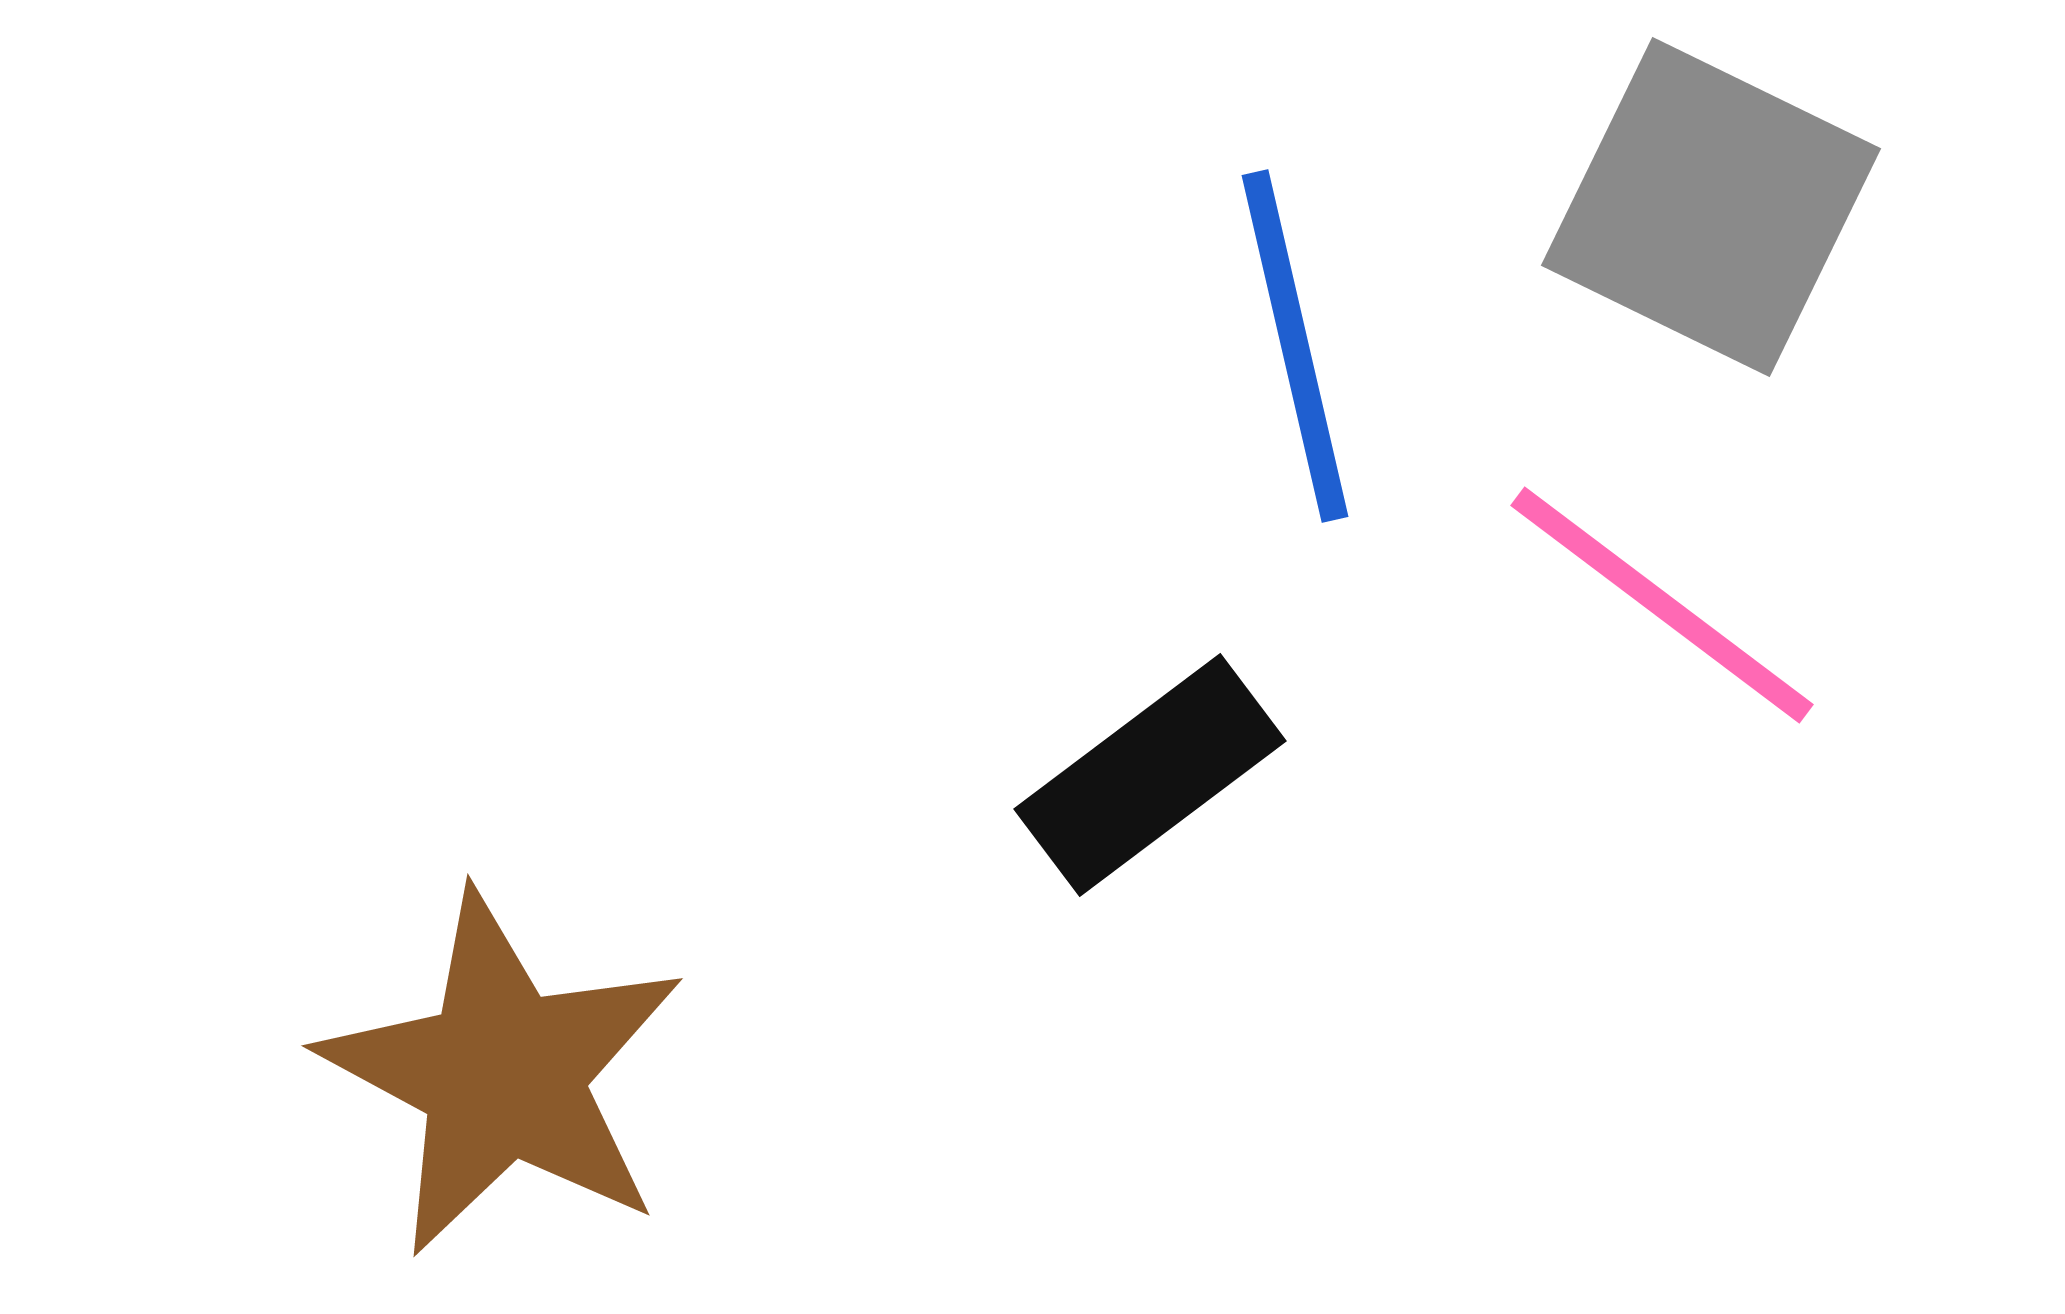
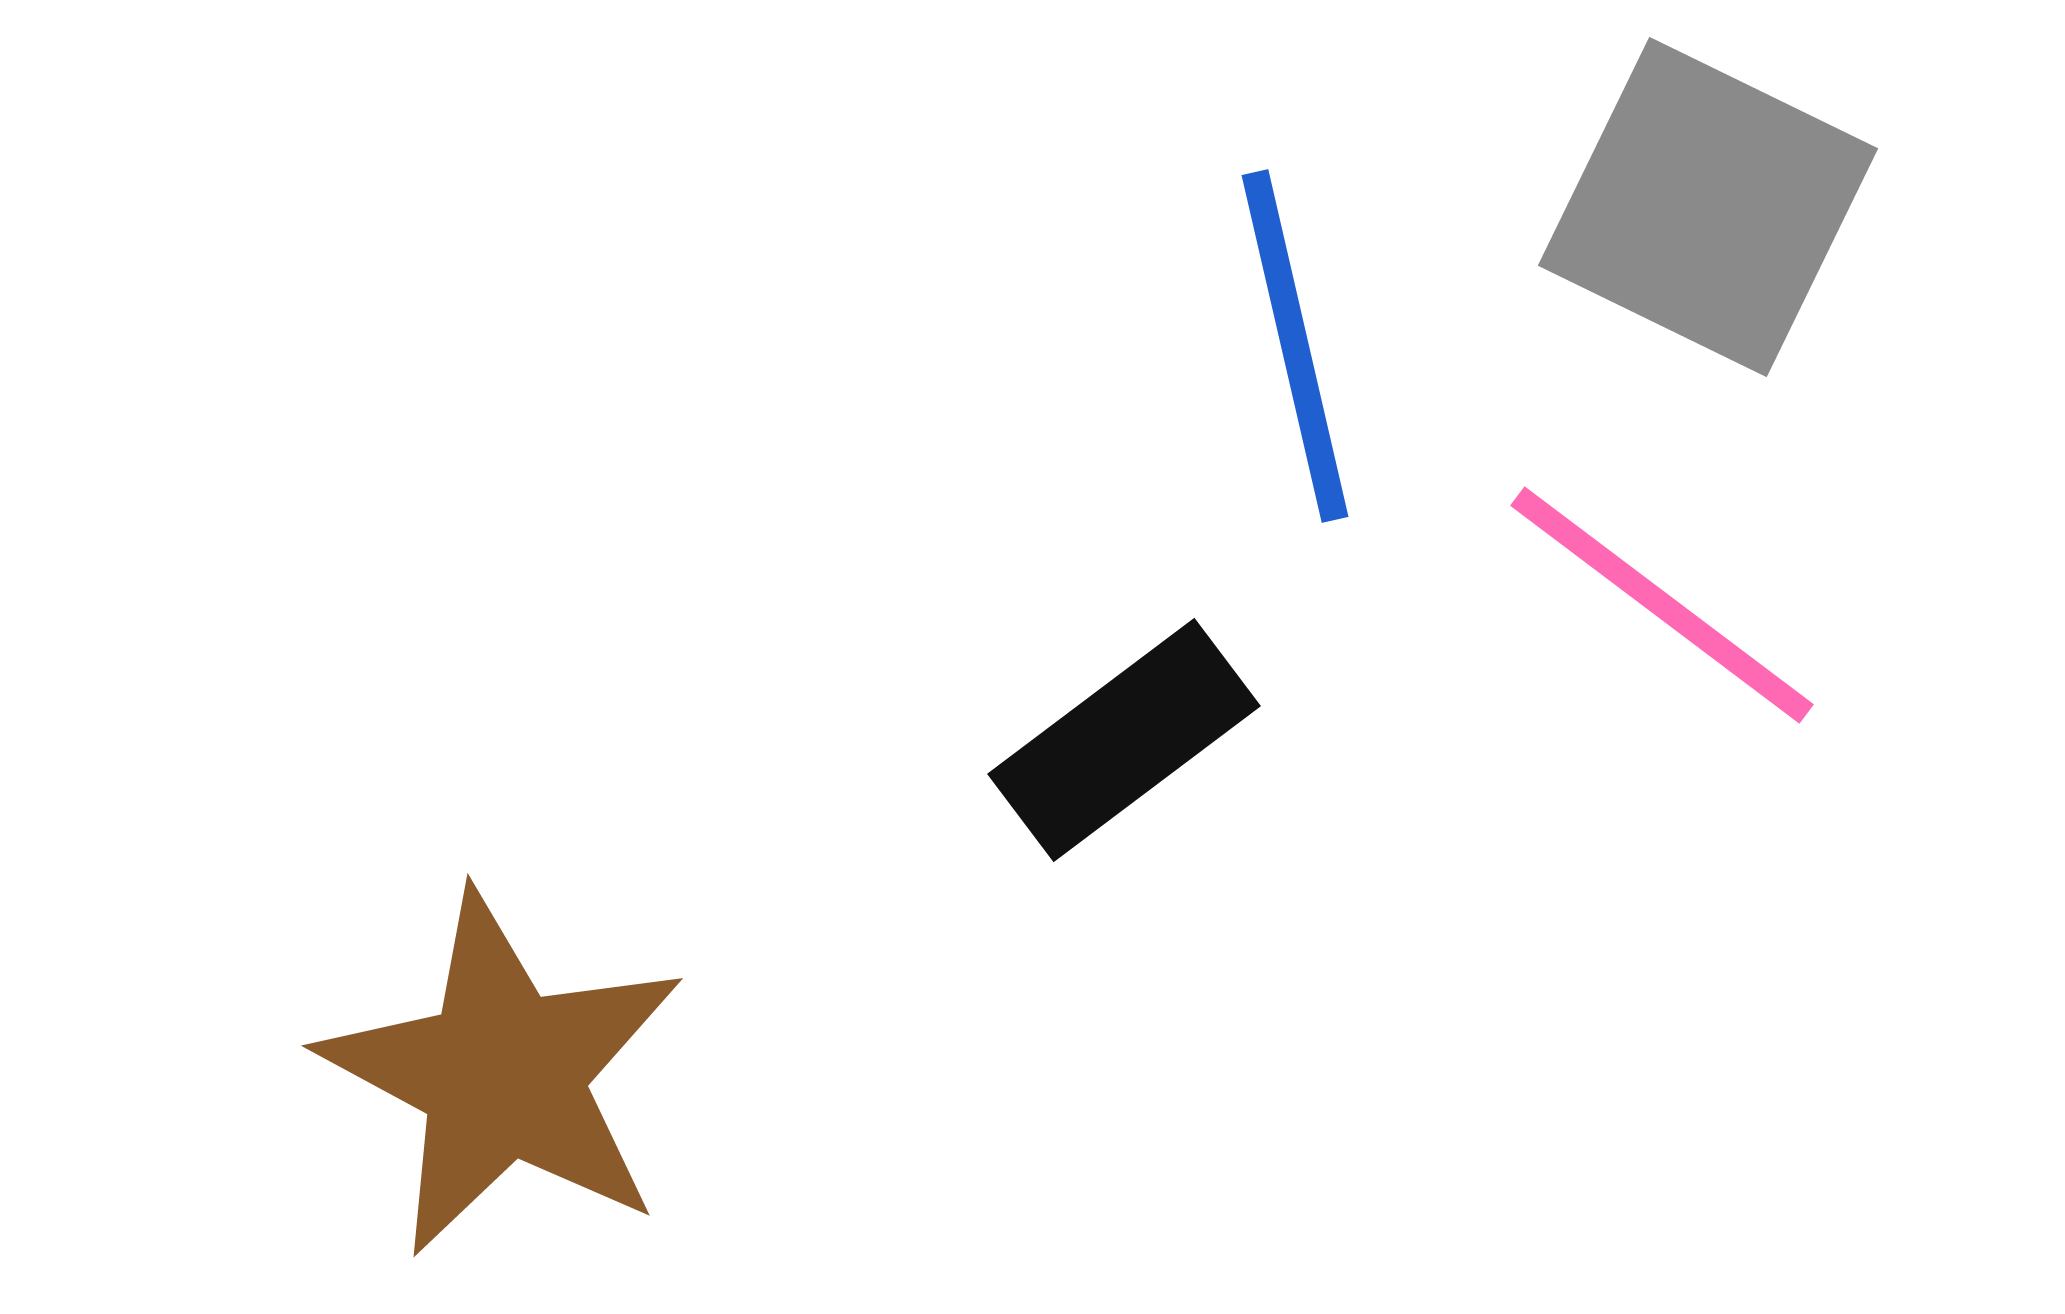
gray square: moved 3 px left
black rectangle: moved 26 px left, 35 px up
